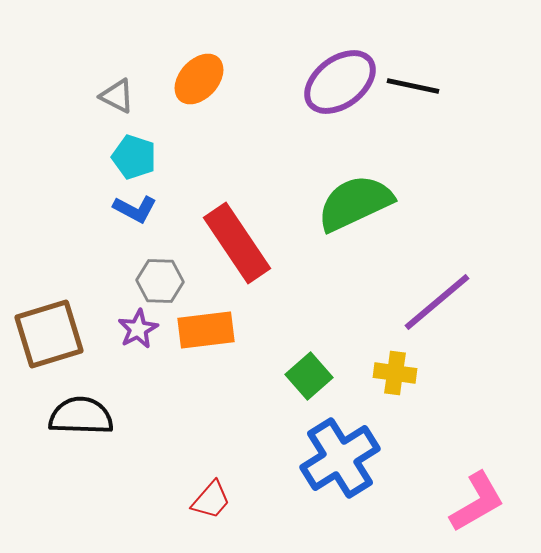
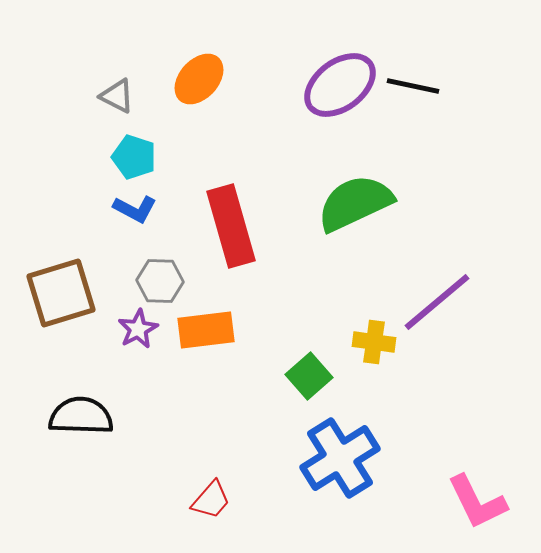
purple ellipse: moved 3 px down
red rectangle: moved 6 px left, 17 px up; rotated 18 degrees clockwise
brown square: moved 12 px right, 41 px up
yellow cross: moved 21 px left, 31 px up
pink L-shape: rotated 94 degrees clockwise
